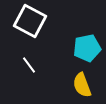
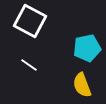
white line: rotated 18 degrees counterclockwise
